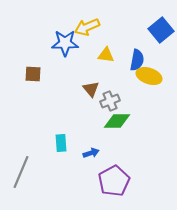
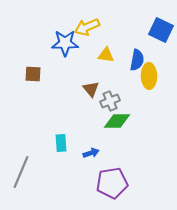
blue square: rotated 25 degrees counterclockwise
yellow ellipse: rotated 70 degrees clockwise
purple pentagon: moved 2 px left, 2 px down; rotated 20 degrees clockwise
